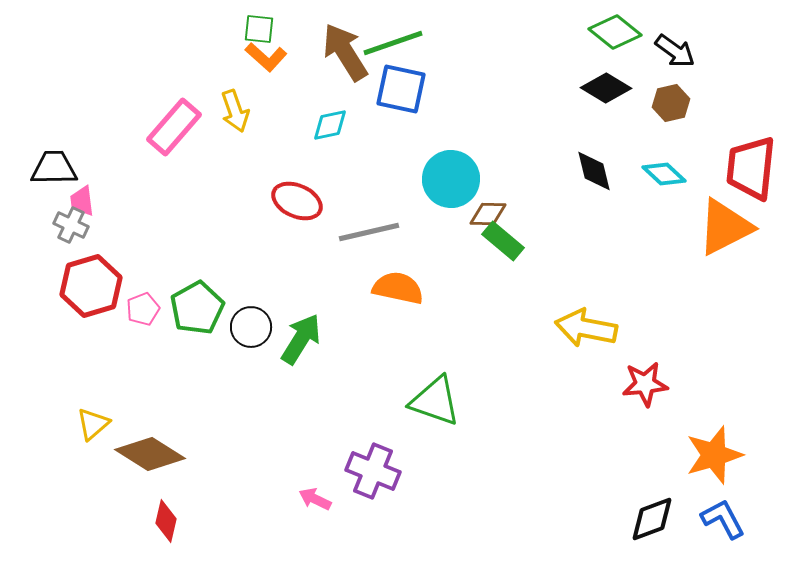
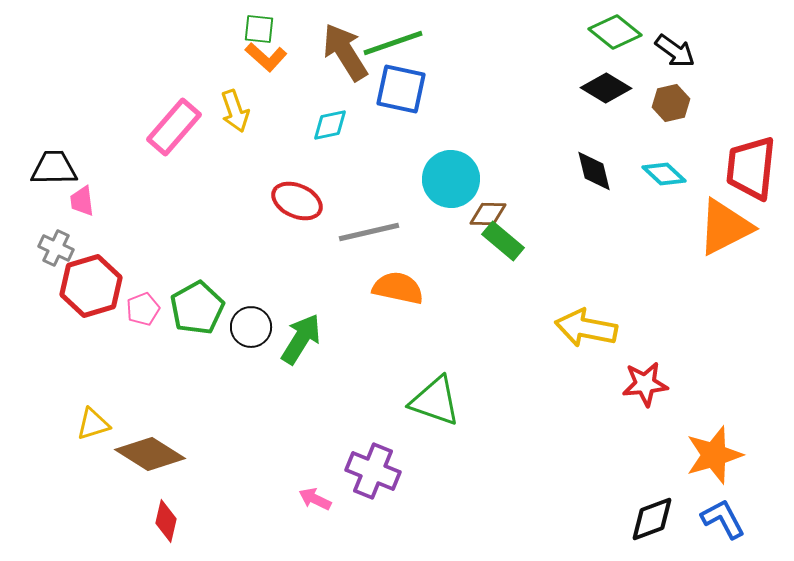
gray cross at (71, 225): moved 15 px left, 23 px down
yellow triangle at (93, 424): rotated 24 degrees clockwise
